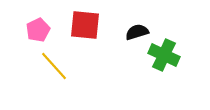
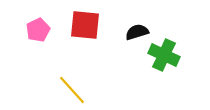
yellow line: moved 18 px right, 24 px down
